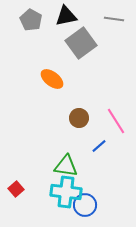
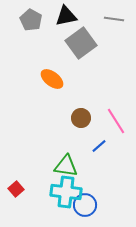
brown circle: moved 2 px right
